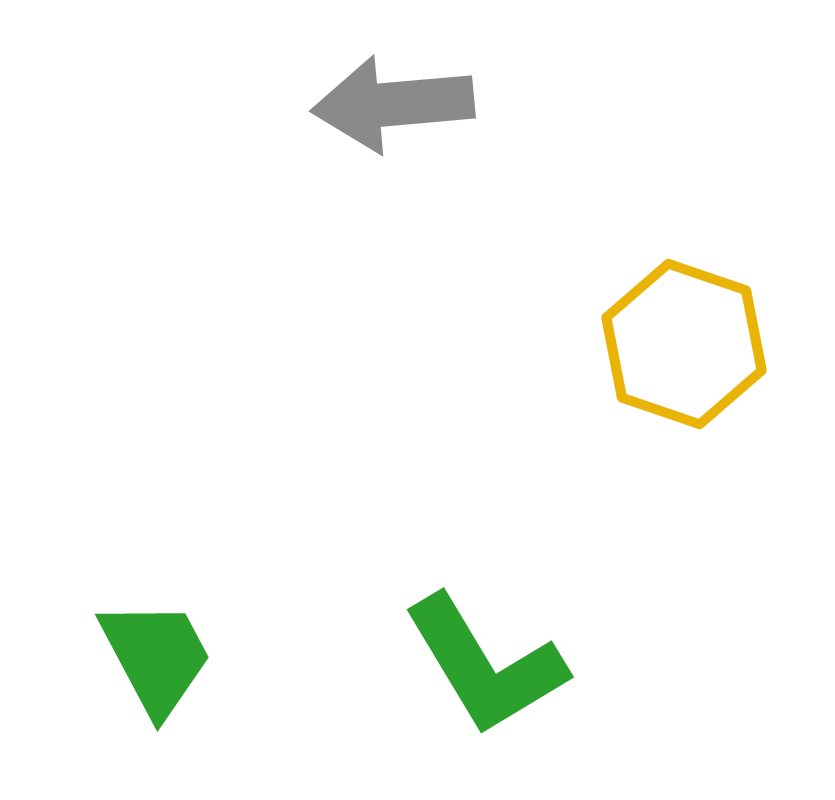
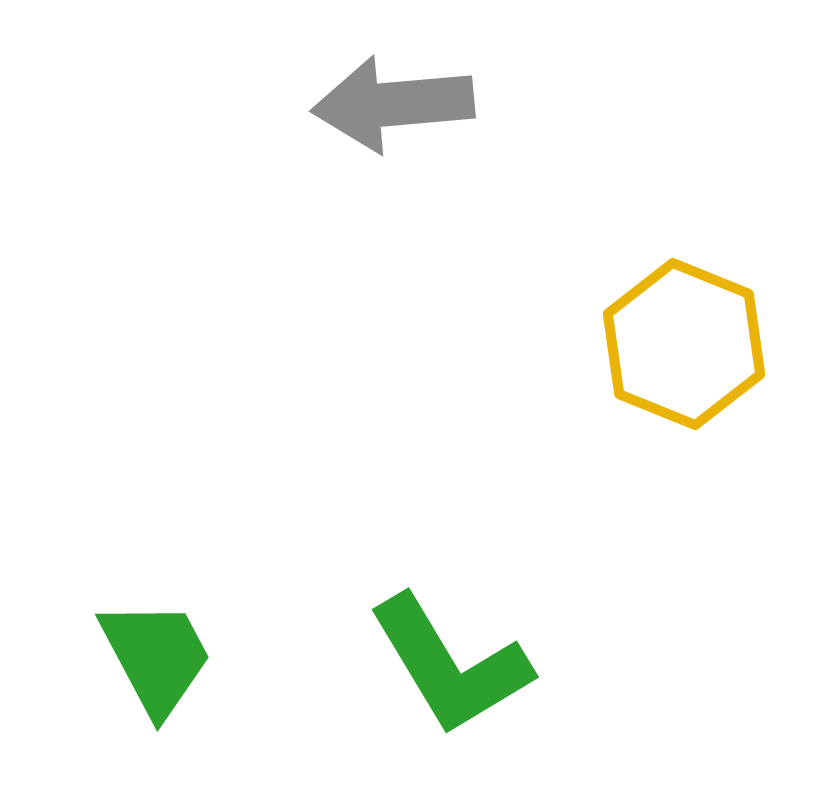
yellow hexagon: rotated 3 degrees clockwise
green L-shape: moved 35 px left
